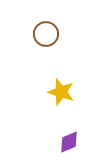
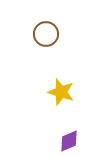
purple diamond: moved 1 px up
